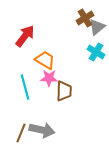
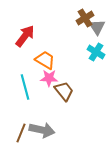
gray triangle: rotated 24 degrees counterclockwise
brown trapezoid: rotated 40 degrees counterclockwise
